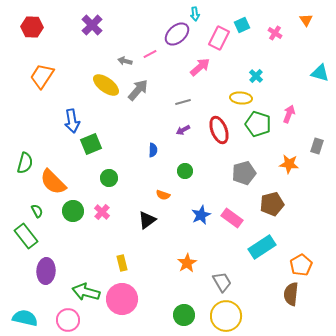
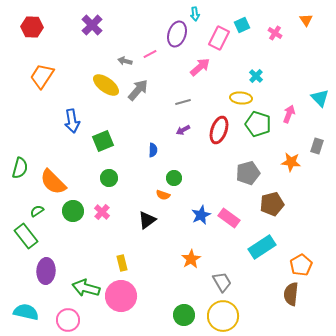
purple ellipse at (177, 34): rotated 30 degrees counterclockwise
cyan triangle at (320, 73): moved 25 px down; rotated 30 degrees clockwise
red ellipse at (219, 130): rotated 40 degrees clockwise
green square at (91, 144): moved 12 px right, 3 px up
green semicircle at (25, 163): moved 5 px left, 5 px down
orange star at (289, 164): moved 2 px right, 2 px up
green circle at (185, 171): moved 11 px left, 7 px down
gray pentagon at (244, 173): moved 4 px right
green semicircle at (37, 211): rotated 96 degrees counterclockwise
pink rectangle at (232, 218): moved 3 px left
orange star at (187, 263): moved 4 px right, 4 px up
green arrow at (86, 292): moved 4 px up
pink circle at (122, 299): moved 1 px left, 3 px up
yellow circle at (226, 316): moved 3 px left
cyan semicircle at (25, 318): moved 1 px right, 6 px up
